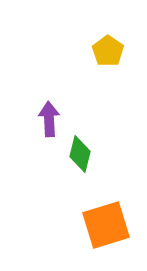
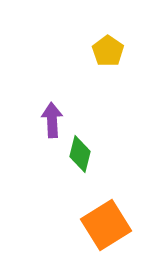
purple arrow: moved 3 px right, 1 px down
orange square: rotated 15 degrees counterclockwise
